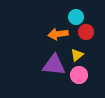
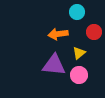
cyan circle: moved 1 px right, 5 px up
red circle: moved 8 px right
yellow triangle: moved 2 px right, 2 px up
